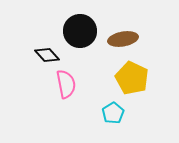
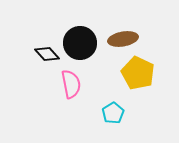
black circle: moved 12 px down
black diamond: moved 1 px up
yellow pentagon: moved 6 px right, 5 px up
pink semicircle: moved 5 px right
